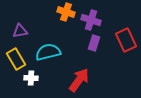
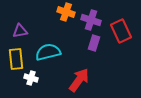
red rectangle: moved 5 px left, 9 px up
yellow rectangle: rotated 25 degrees clockwise
white cross: rotated 16 degrees clockwise
